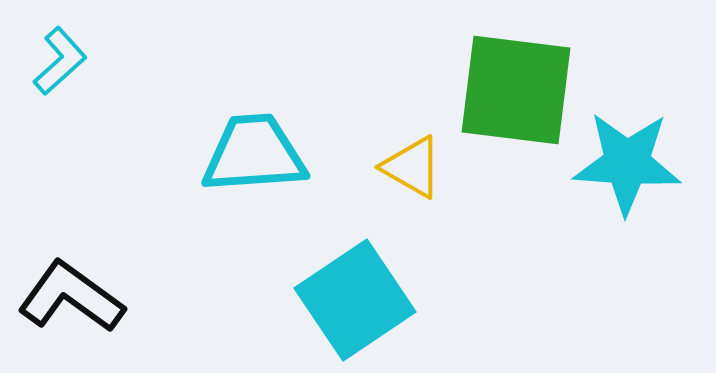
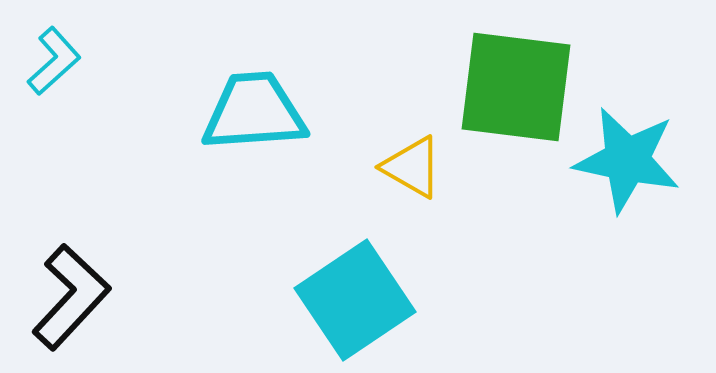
cyan L-shape: moved 6 px left
green square: moved 3 px up
cyan trapezoid: moved 42 px up
cyan star: moved 3 px up; rotated 8 degrees clockwise
black L-shape: rotated 97 degrees clockwise
